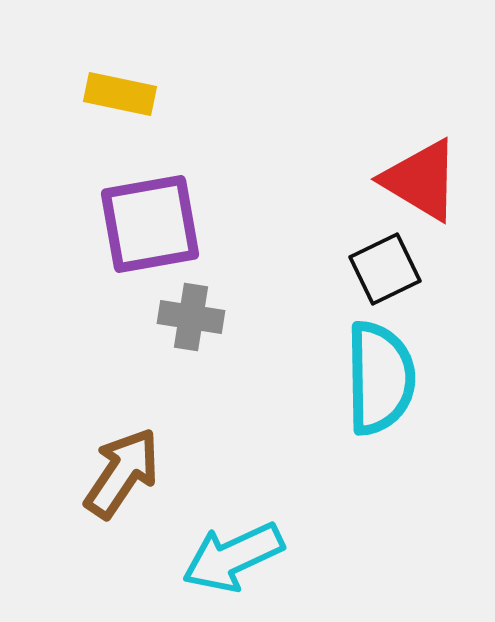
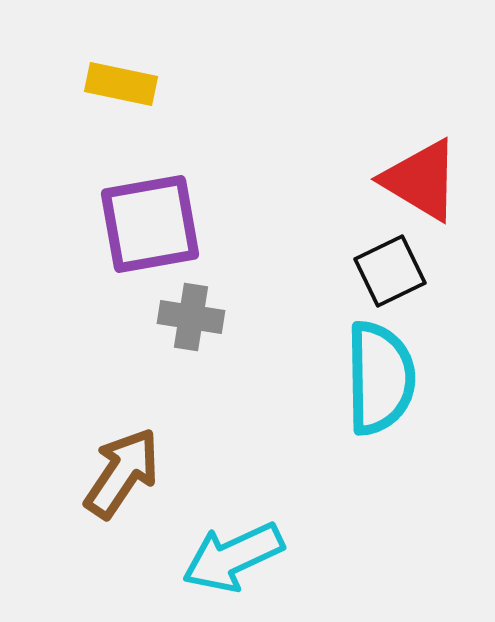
yellow rectangle: moved 1 px right, 10 px up
black square: moved 5 px right, 2 px down
